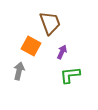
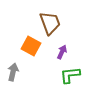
gray arrow: moved 6 px left, 1 px down
